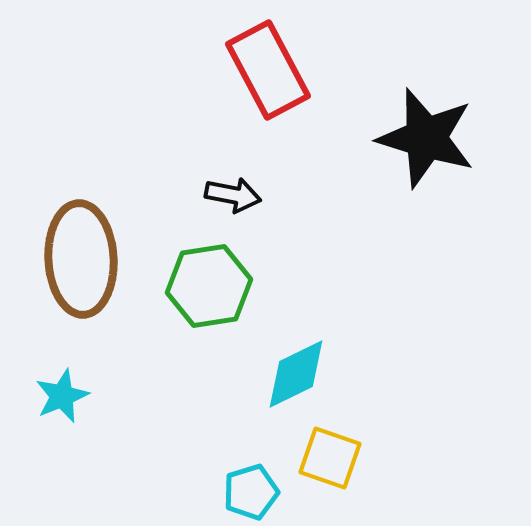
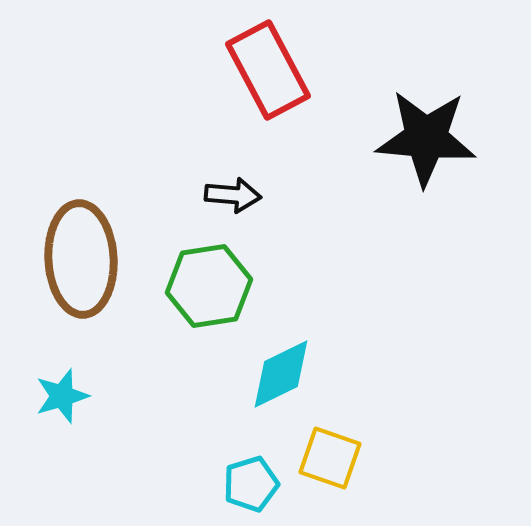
black star: rotated 12 degrees counterclockwise
black arrow: rotated 6 degrees counterclockwise
cyan diamond: moved 15 px left
cyan star: rotated 6 degrees clockwise
cyan pentagon: moved 8 px up
